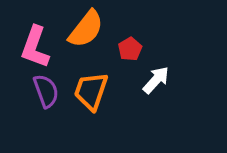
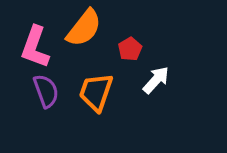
orange semicircle: moved 2 px left, 1 px up
orange trapezoid: moved 5 px right, 1 px down
